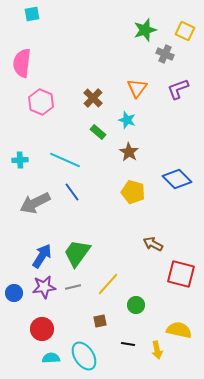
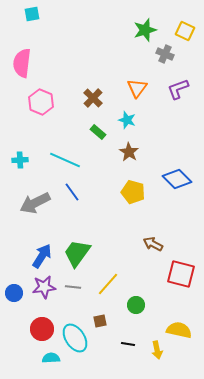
gray line: rotated 21 degrees clockwise
cyan ellipse: moved 9 px left, 18 px up
